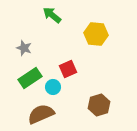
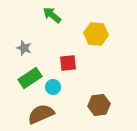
red square: moved 6 px up; rotated 18 degrees clockwise
brown hexagon: rotated 10 degrees clockwise
